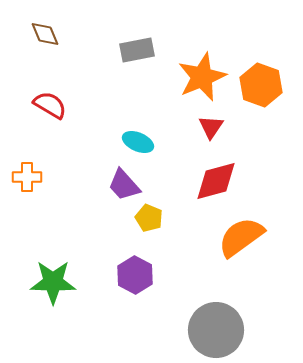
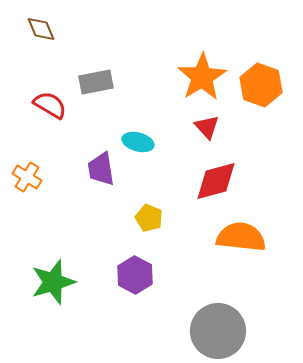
brown diamond: moved 4 px left, 5 px up
gray rectangle: moved 41 px left, 32 px down
orange star: rotated 9 degrees counterclockwise
red triangle: moved 4 px left; rotated 16 degrees counterclockwise
cyan ellipse: rotated 8 degrees counterclockwise
orange cross: rotated 32 degrees clockwise
purple trapezoid: moved 23 px left, 16 px up; rotated 33 degrees clockwise
orange semicircle: rotated 42 degrees clockwise
green star: rotated 18 degrees counterclockwise
gray circle: moved 2 px right, 1 px down
